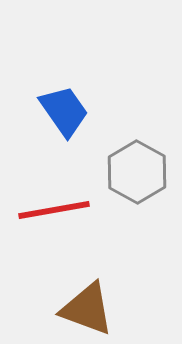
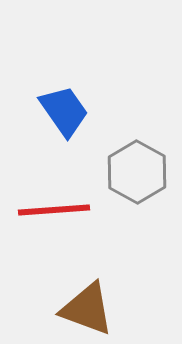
red line: rotated 6 degrees clockwise
